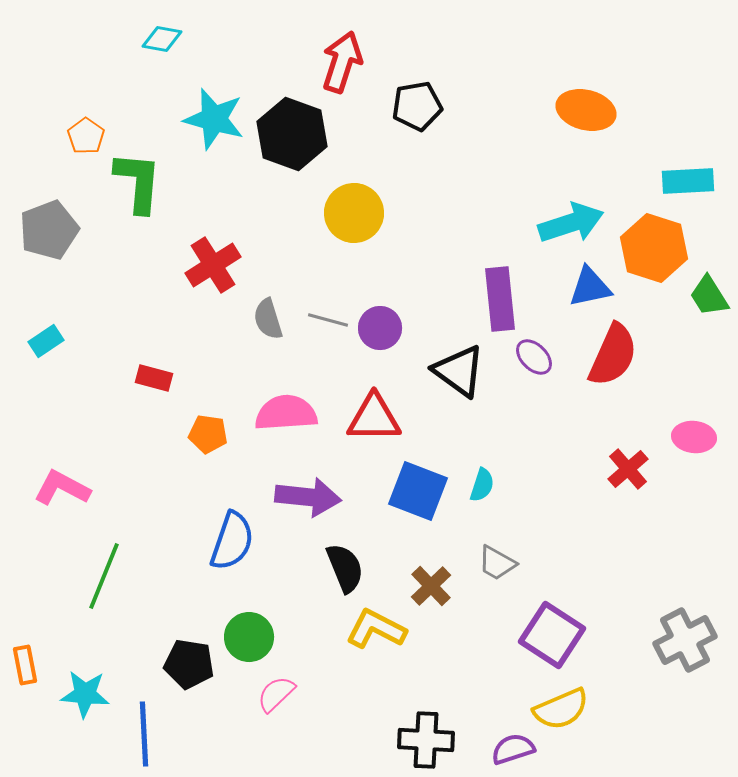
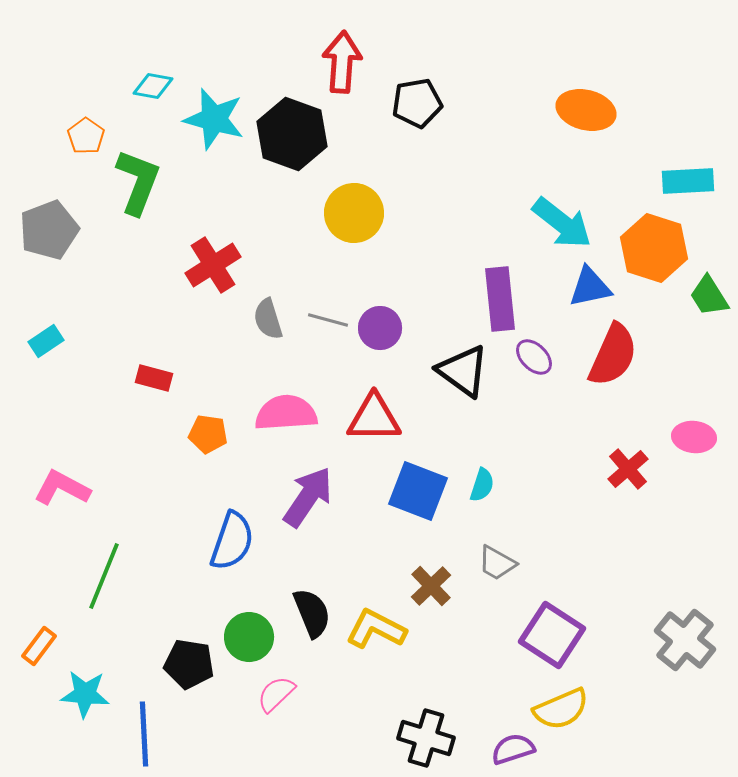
cyan diamond at (162, 39): moved 9 px left, 47 px down
red arrow at (342, 62): rotated 14 degrees counterclockwise
black pentagon at (417, 106): moved 3 px up
green L-shape at (138, 182): rotated 16 degrees clockwise
cyan arrow at (571, 223): moved 9 px left; rotated 56 degrees clockwise
black triangle at (459, 371): moved 4 px right
purple arrow at (308, 497): rotated 62 degrees counterclockwise
black semicircle at (345, 568): moved 33 px left, 45 px down
gray cross at (685, 640): rotated 24 degrees counterclockwise
orange rectangle at (25, 665): moved 14 px right, 19 px up; rotated 48 degrees clockwise
black cross at (426, 740): moved 2 px up; rotated 14 degrees clockwise
